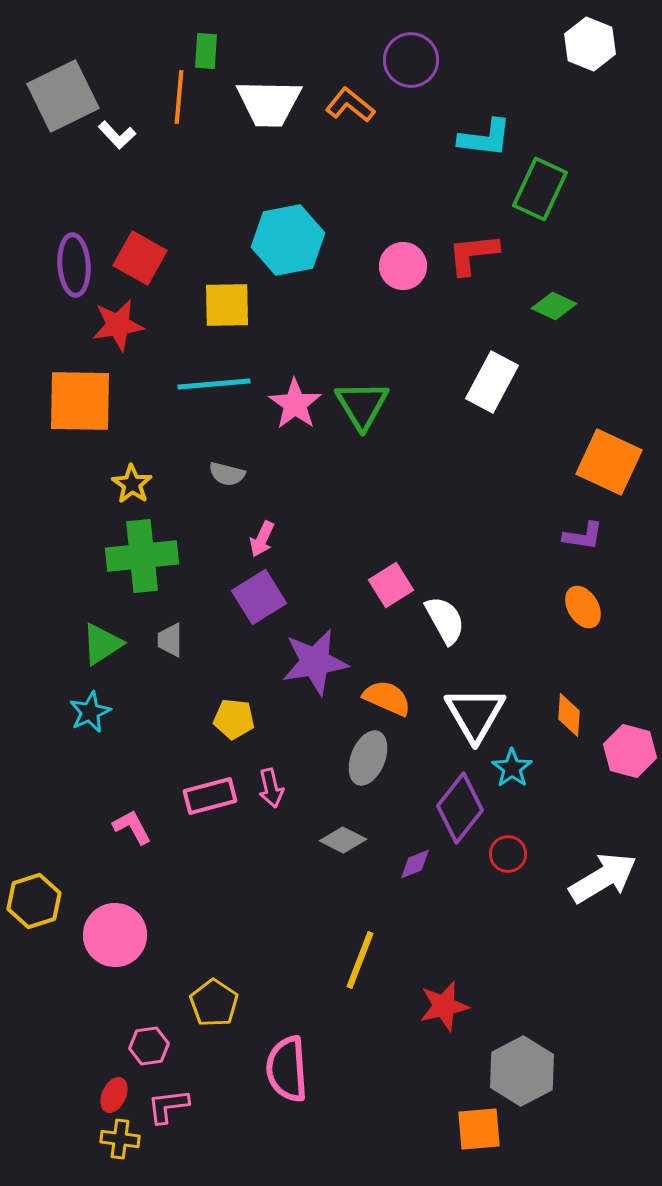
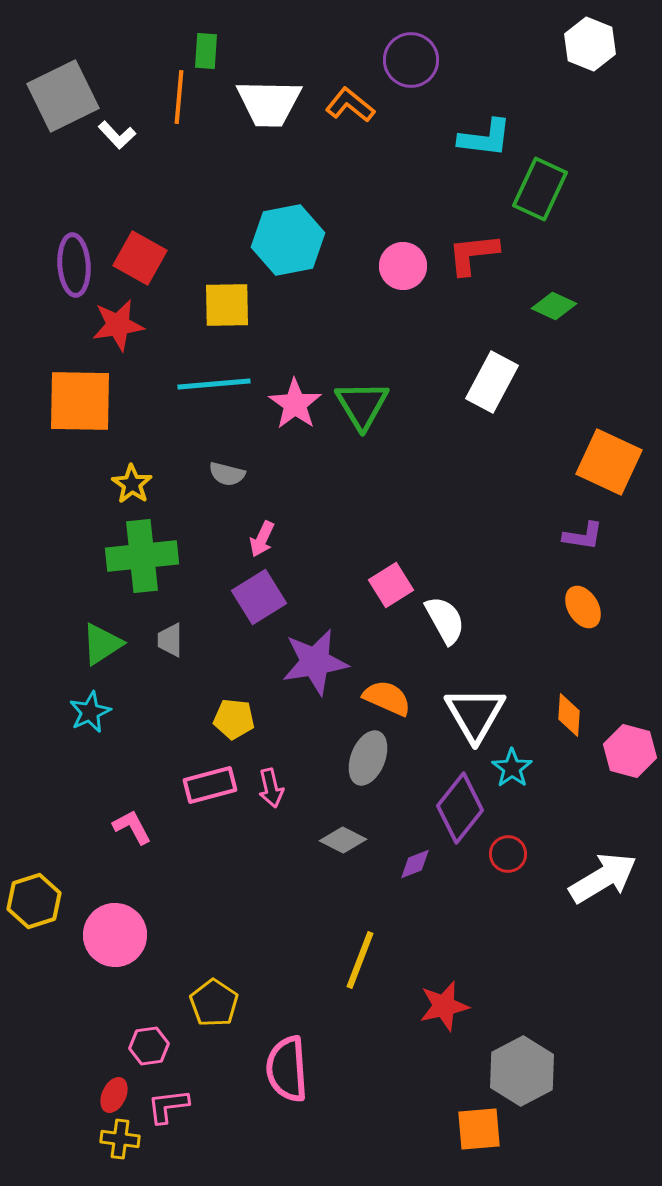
pink rectangle at (210, 796): moved 11 px up
